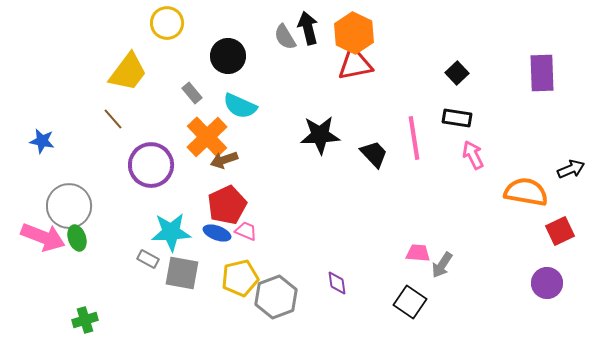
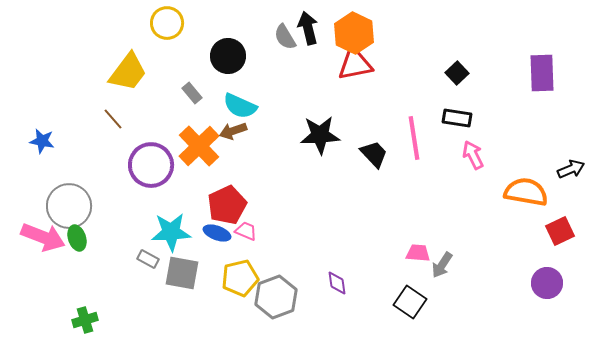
orange cross at (207, 137): moved 8 px left, 9 px down
brown arrow at (224, 160): moved 9 px right, 29 px up
